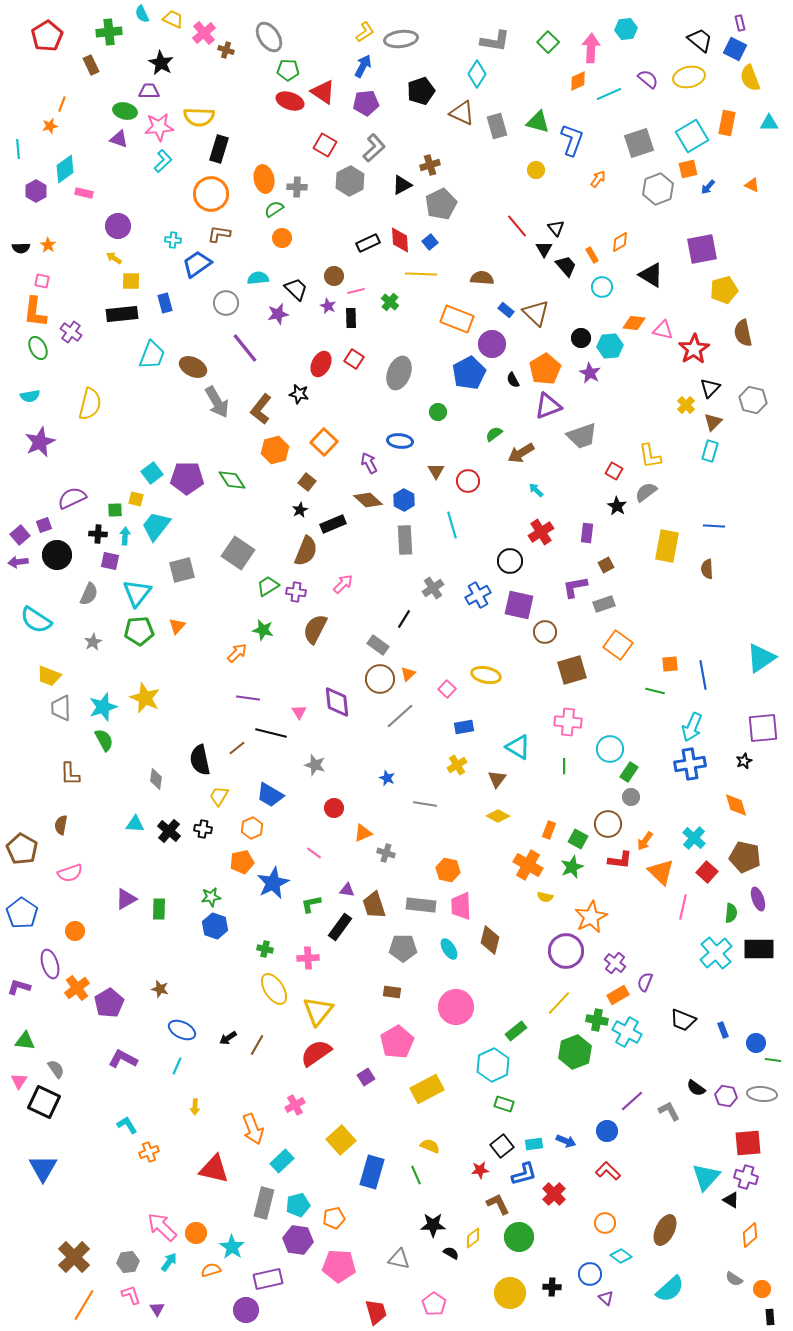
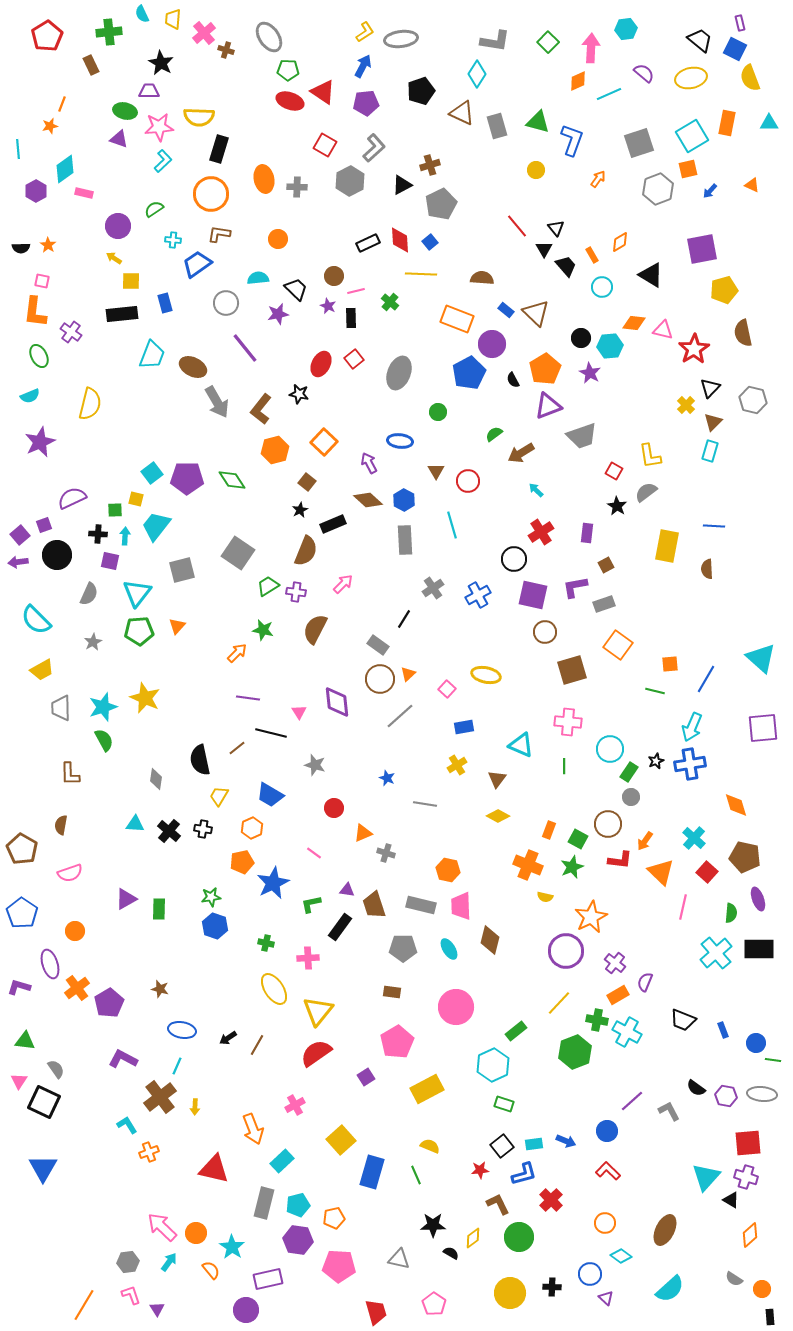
yellow trapezoid at (173, 19): rotated 110 degrees counterclockwise
yellow ellipse at (689, 77): moved 2 px right, 1 px down
purple semicircle at (648, 79): moved 4 px left, 6 px up
blue arrow at (708, 187): moved 2 px right, 4 px down
green semicircle at (274, 209): moved 120 px left
orange circle at (282, 238): moved 4 px left, 1 px down
green ellipse at (38, 348): moved 1 px right, 8 px down
red square at (354, 359): rotated 18 degrees clockwise
cyan semicircle at (30, 396): rotated 12 degrees counterclockwise
black circle at (510, 561): moved 4 px right, 2 px up
purple square at (519, 605): moved 14 px right, 10 px up
cyan semicircle at (36, 620): rotated 12 degrees clockwise
cyan triangle at (761, 658): rotated 44 degrees counterclockwise
blue line at (703, 675): moved 3 px right, 4 px down; rotated 40 degrees clockwise
yellow trapezoid at (49, 676): moved 7 px left, 6 px up; rotated 50 degrees counterclockwise
cyan triangle at (518, 747): moved 3 px right, 2 px up; rotated 8 degrees counterclockwise
black star at (744, 761): moved 88 px left
orange cross at (528, 865): rotated 8 degrees counterclockwise
gray rectangle at (421, 905): rotated 8 degrees clockwise
green cross at (265, 949): moved 1 px right, 6 px up
blue ellipse at (182, 1030): rotated 16 degrees counterclockwise
red cross at (554, 1194): moved 3 px left, 6 px down
brown cross at (74, 1257): moved 86 px right, 160 px up; rotated 8 degrees clockwise
orange semicircle at (211, 1270): rotated 66 degrees clockwise
